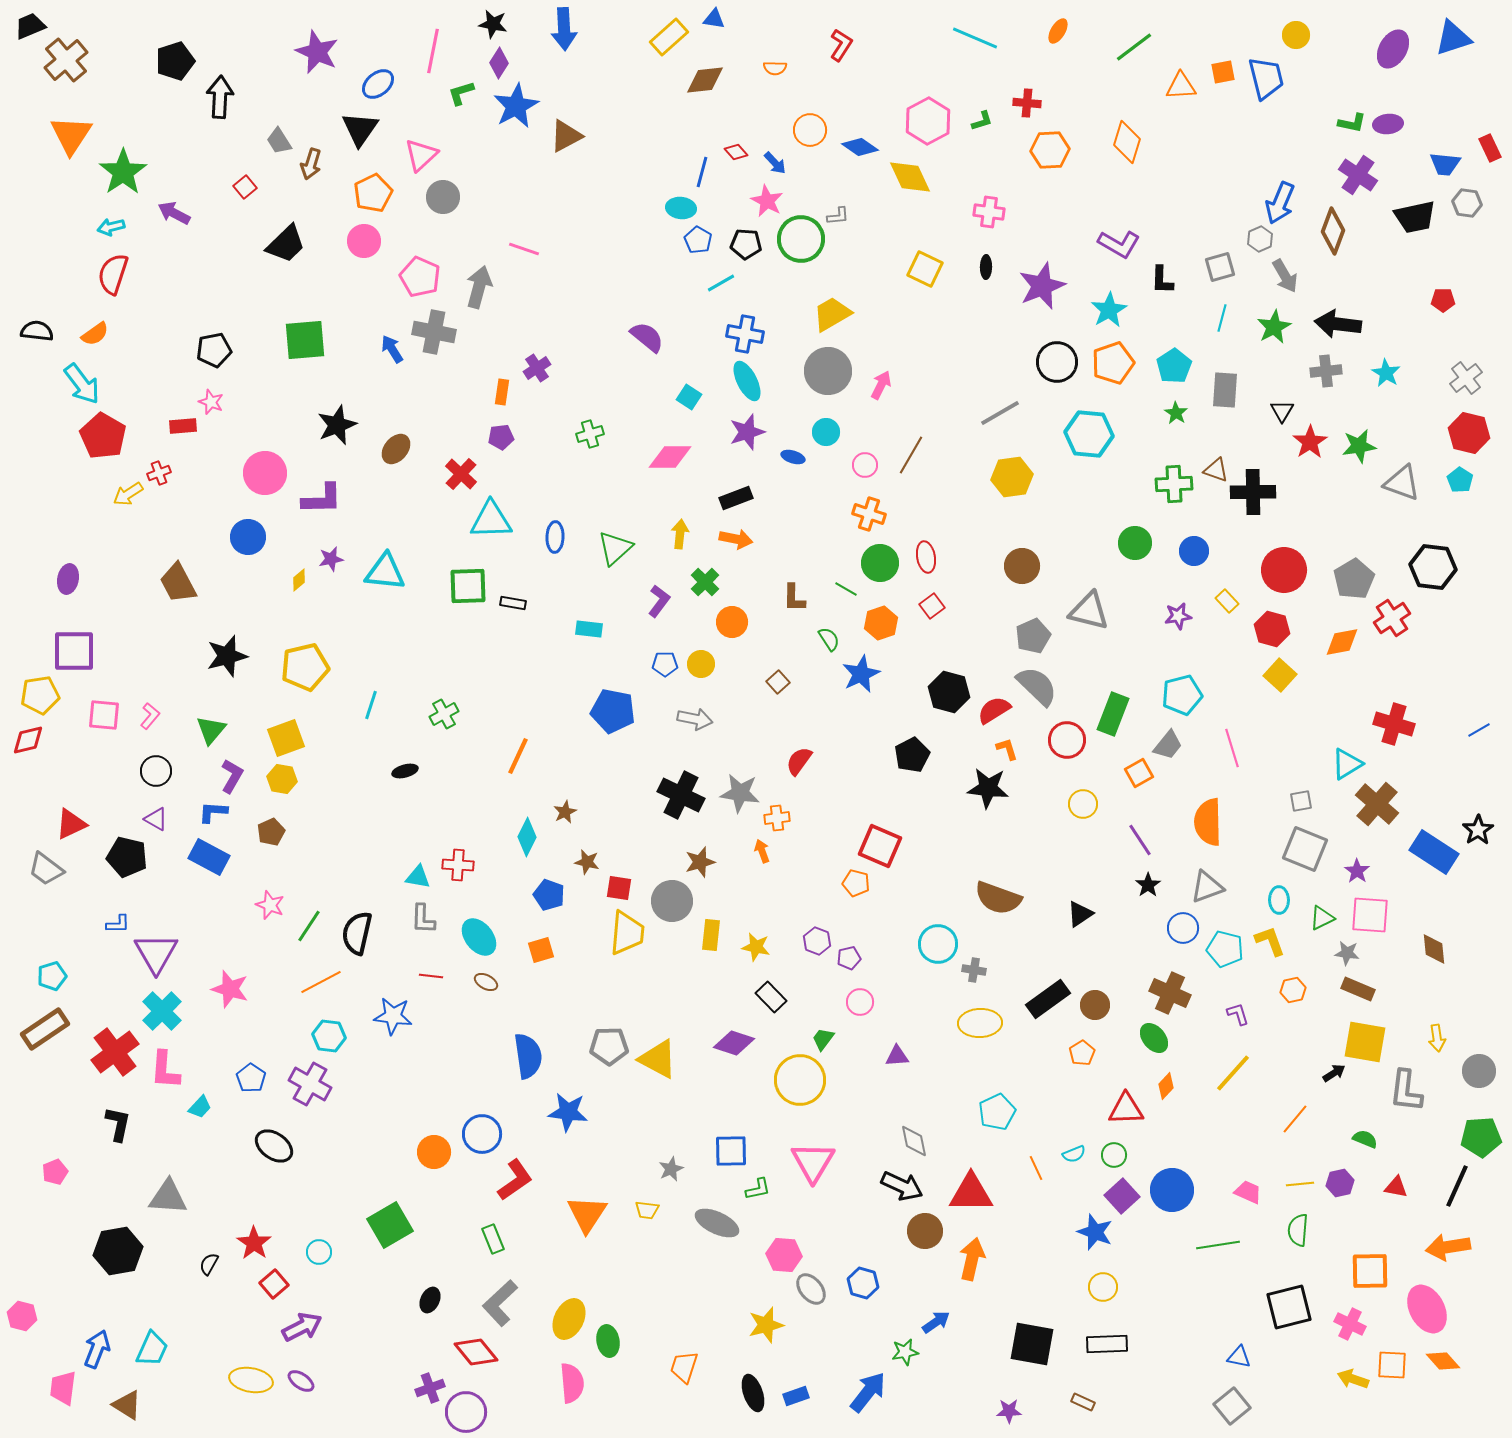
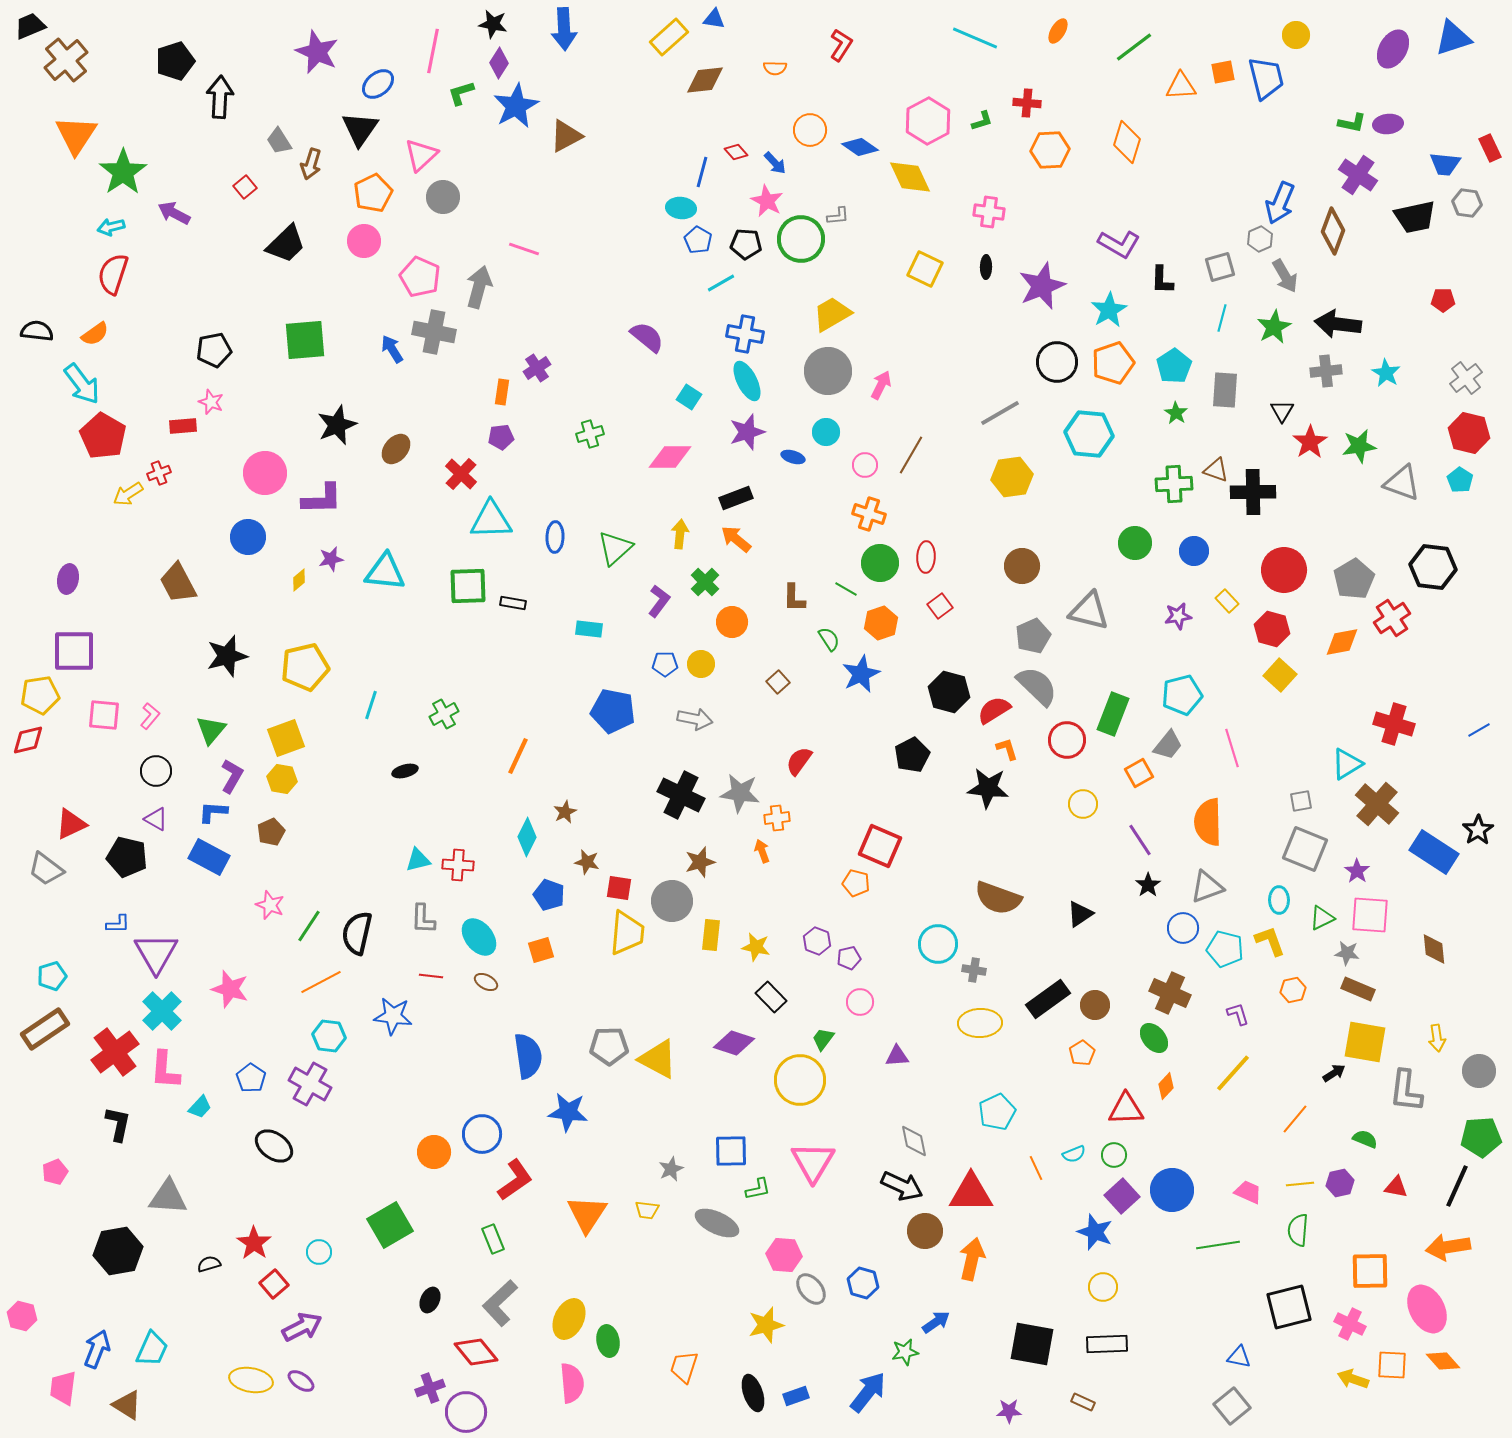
orange triangle at (71, 135): moved 5 px right
orange arrow at (736, 539): rotated 152 degrees counterclockwise
red ellipse at (926, 557): rotated 12 degrees clockwise
red square at (932, 606): moved 8 px right
cyan triangle at (418, 877): moved 17 px up; rotated 24 degrees counterclockwise
black semicircle at (209, 1264): rotated 45 degrees clockwise
